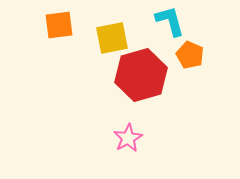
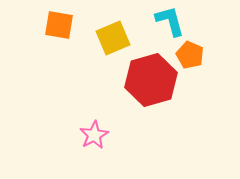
orange square: rotated 16 degrees clockwise
yellow square: moved 1 px right; rotated 12 degrees counterclockwise
red hexagon: moved 10 px right, 5 px down
pink star: moved 34 px left, 3 px up
